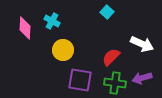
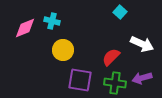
cyan square: moved 13 px right
cyan cross: rotated 14 degrees counterclockwise
pink diamond: rotated 65 degrees clockwise
